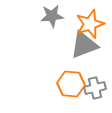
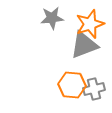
gray star: moved 2 px down
orange hexagon: moved 1 px right, 1 px down
gray cross: moved 1 px left, 1 px down
